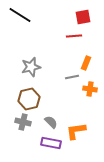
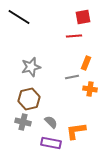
black line: moved 1 px left, 2 px down
